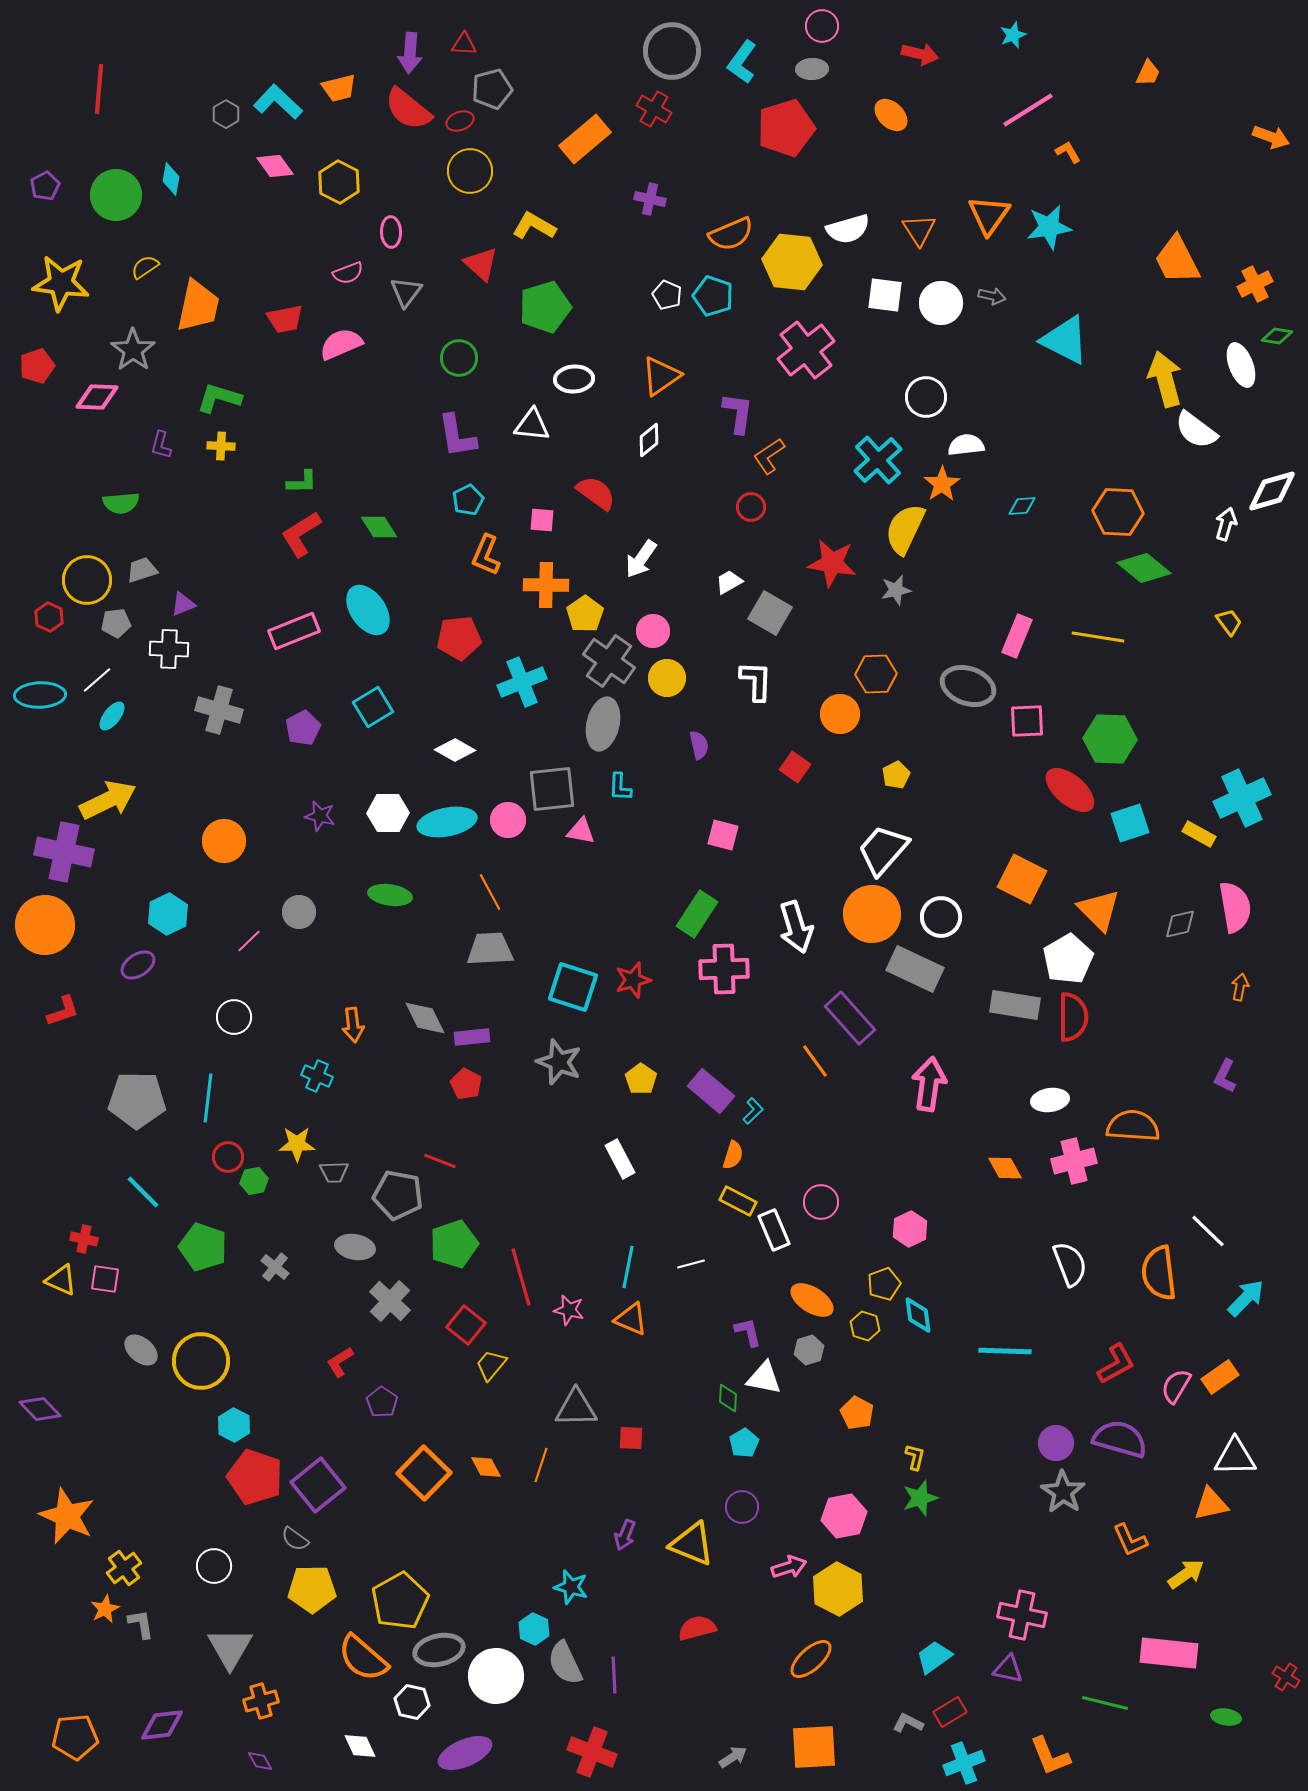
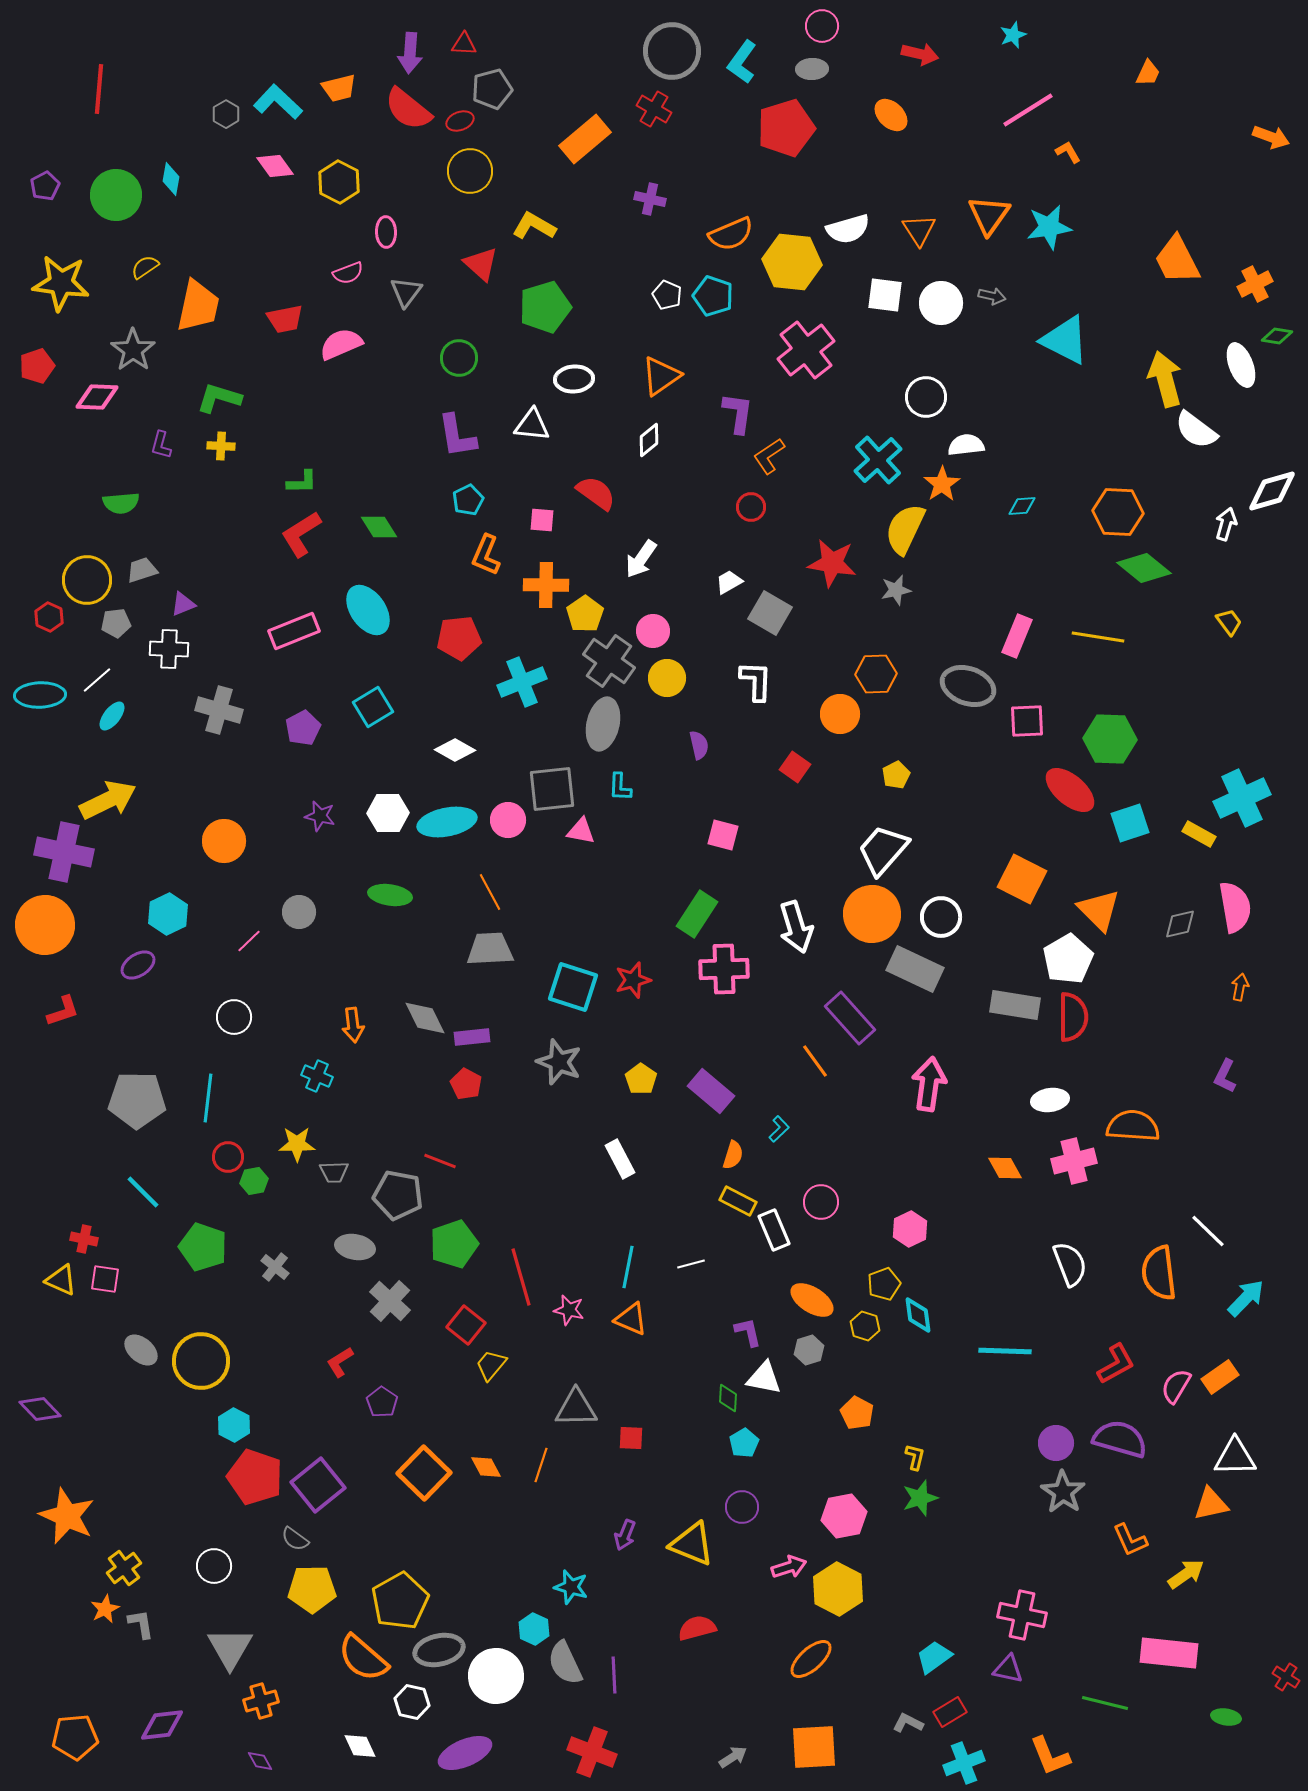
pink ellipse at (391, 232): moved 5 px left
cyan L-shape at (753, 1111): moved 26 px right, 18 px down
